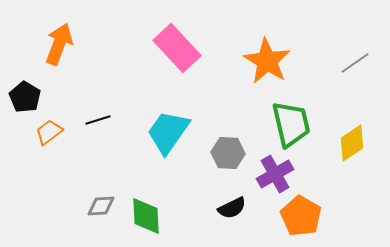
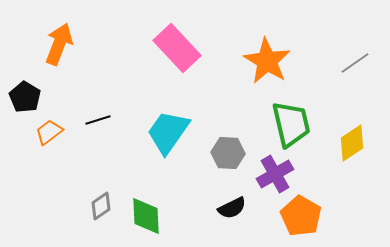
gray diamond: rotated 32 degrees counterclockwise
